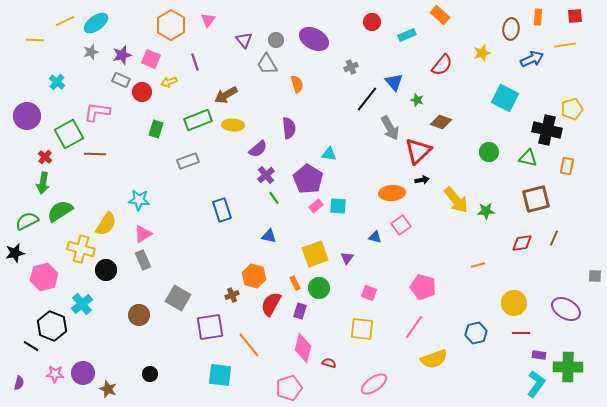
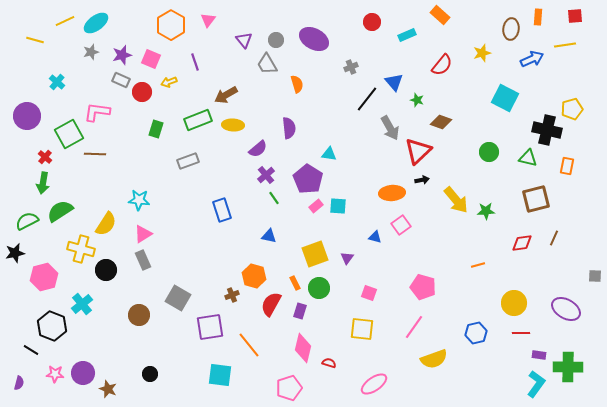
yellow line at (35, 40): rotated 12 degrees clockwise
black line at (31, 346): moved 4 px down
